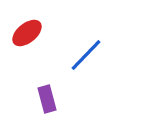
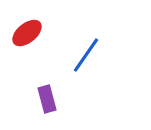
blue line: rotated 9 degrees counterclockwise
